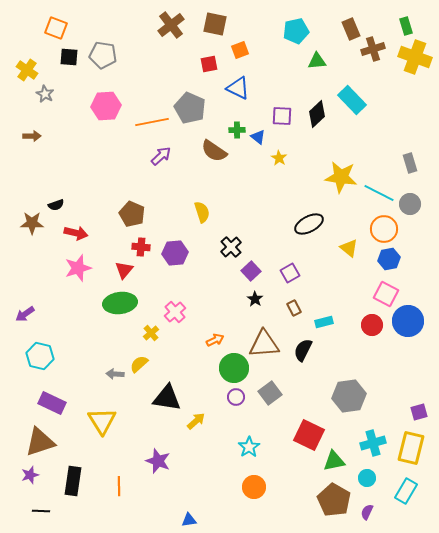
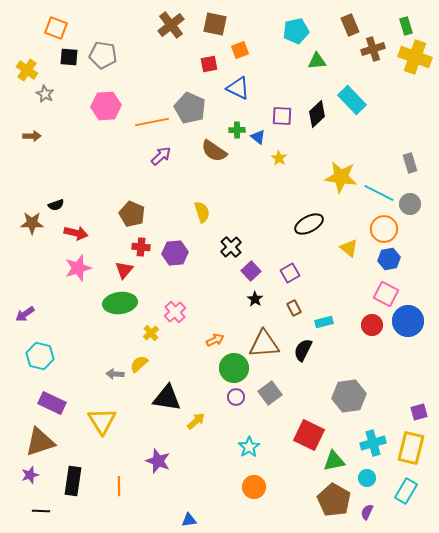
brown rectangle at (351, 29): moved 1 px left, 4 px up
